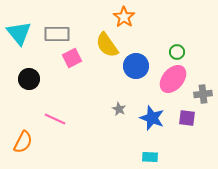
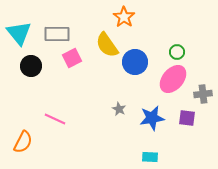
blue circle: moved 1 px left, 4 px up
black circle: moved 2 px right, 13 px up
blue star: rotated 30 degrees counterclockwise
